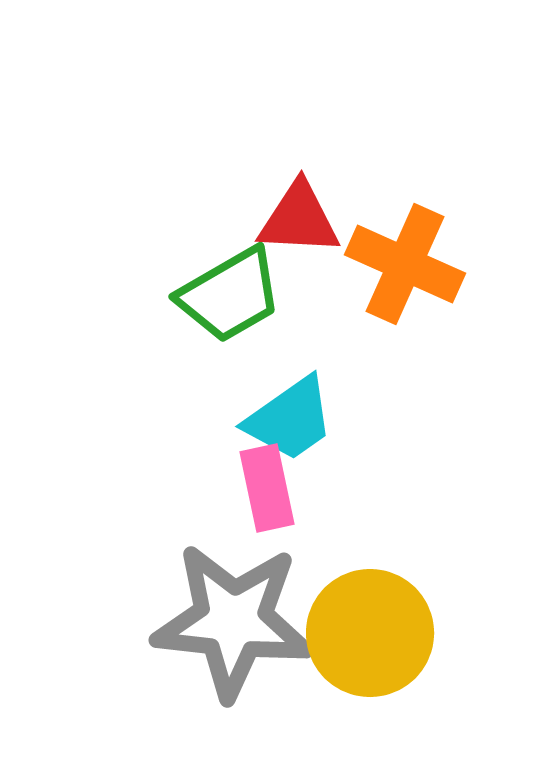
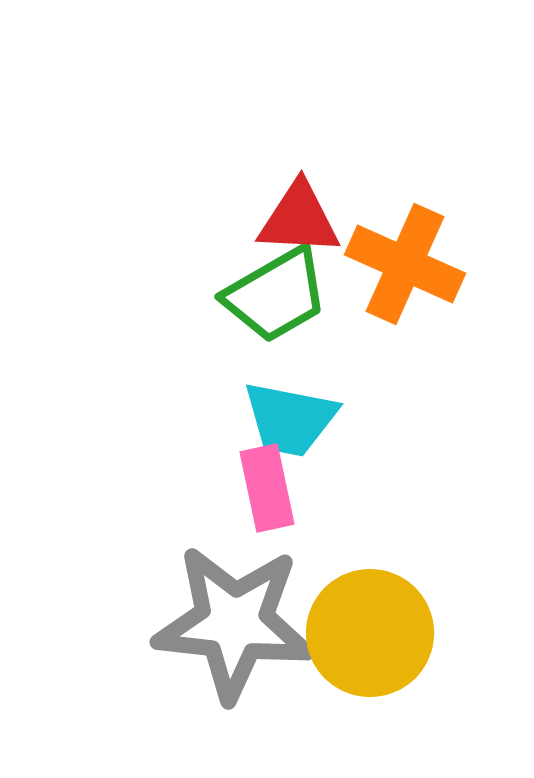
green trapezoid: moved 46 px right
cyan trapezoid: rotated 46 degrees clockwise
gray star: moved 1 px right, 2 px down
